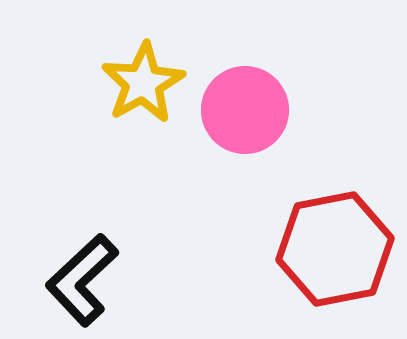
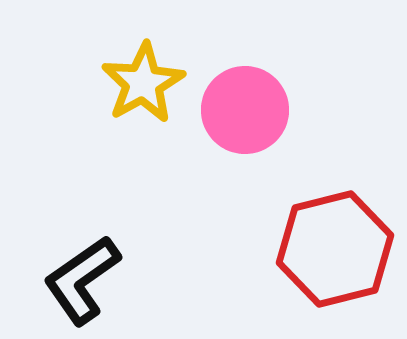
red hexagon: rotated 3 degrees counterclockwise
black L-shape: rotated 8 degrees clockwise
